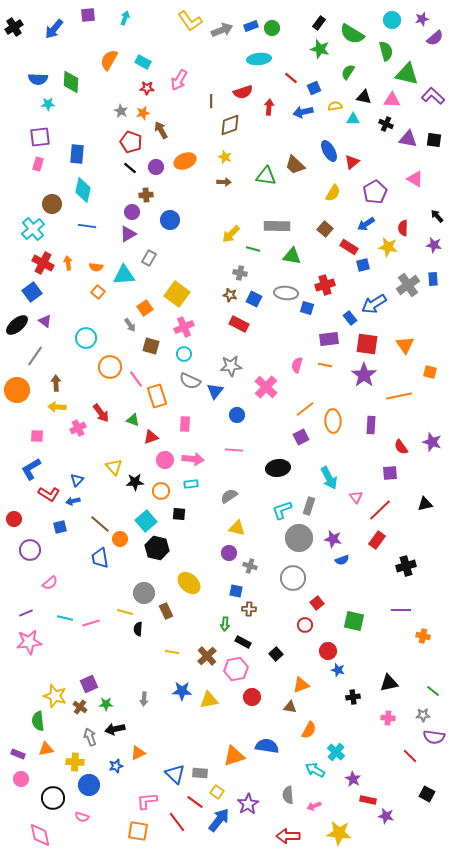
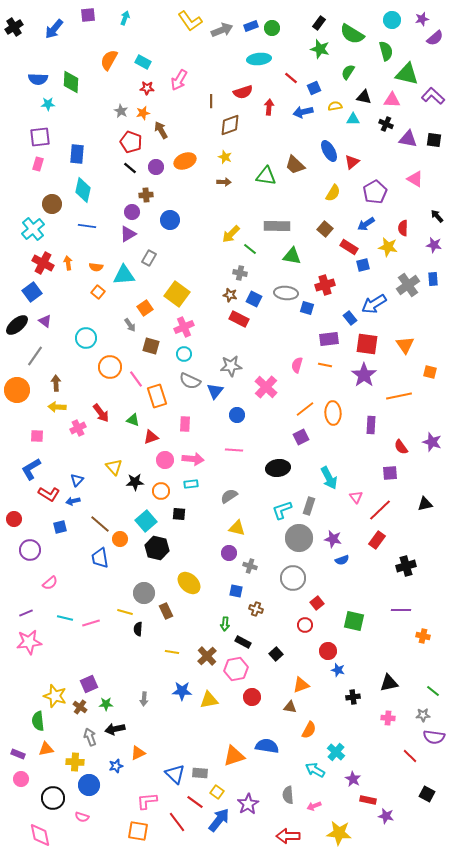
green line at (253, 249): moved 3 px left; rotated 24 degrees clockwise
red rectangle at (239, 324): moved 5 px up
orange ellipse at (333, 421): moved 8 px up
brown cross at (249, 609): moved 7 px right; rotated 16 degrees clockwise
